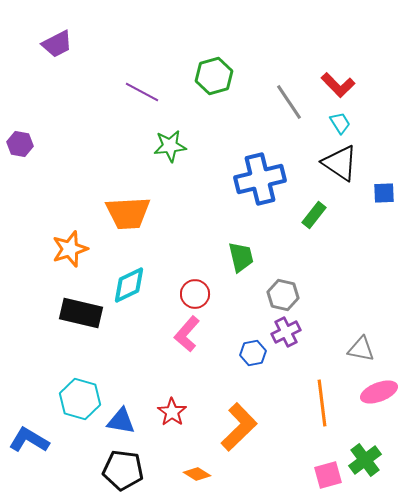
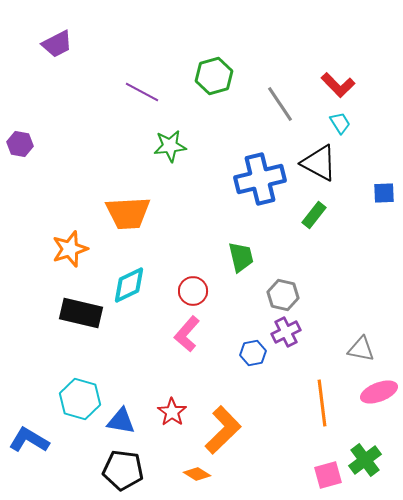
gray line: moved 9 px left, 2 px down
black triangle: moved 21 px left; rotated 6 degrees counterclockwise
red circle: moved 2 px left, 3 px up
orange L-shape: moved 16 px left, 3 px down
